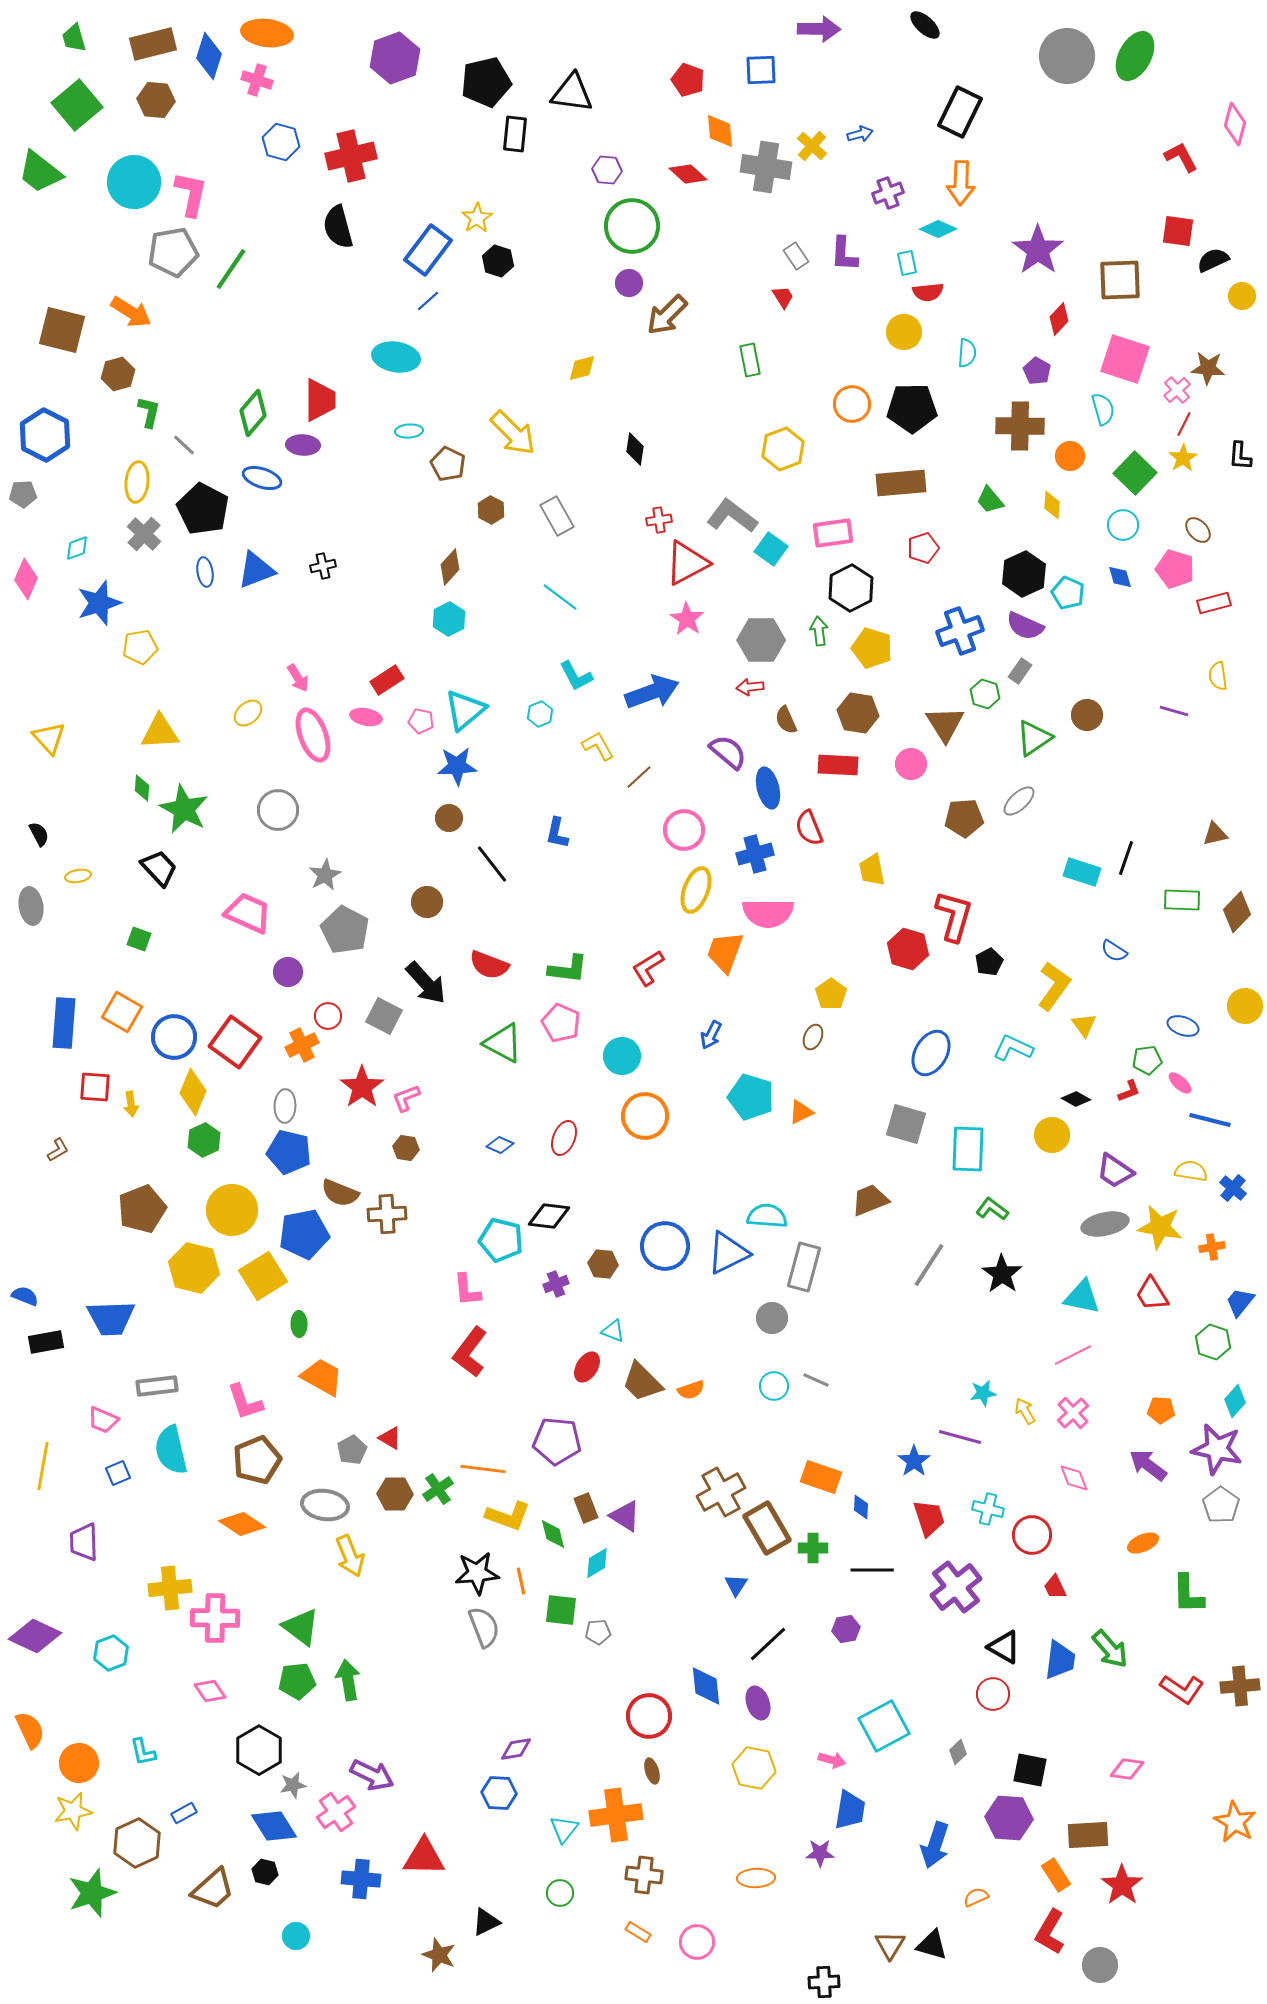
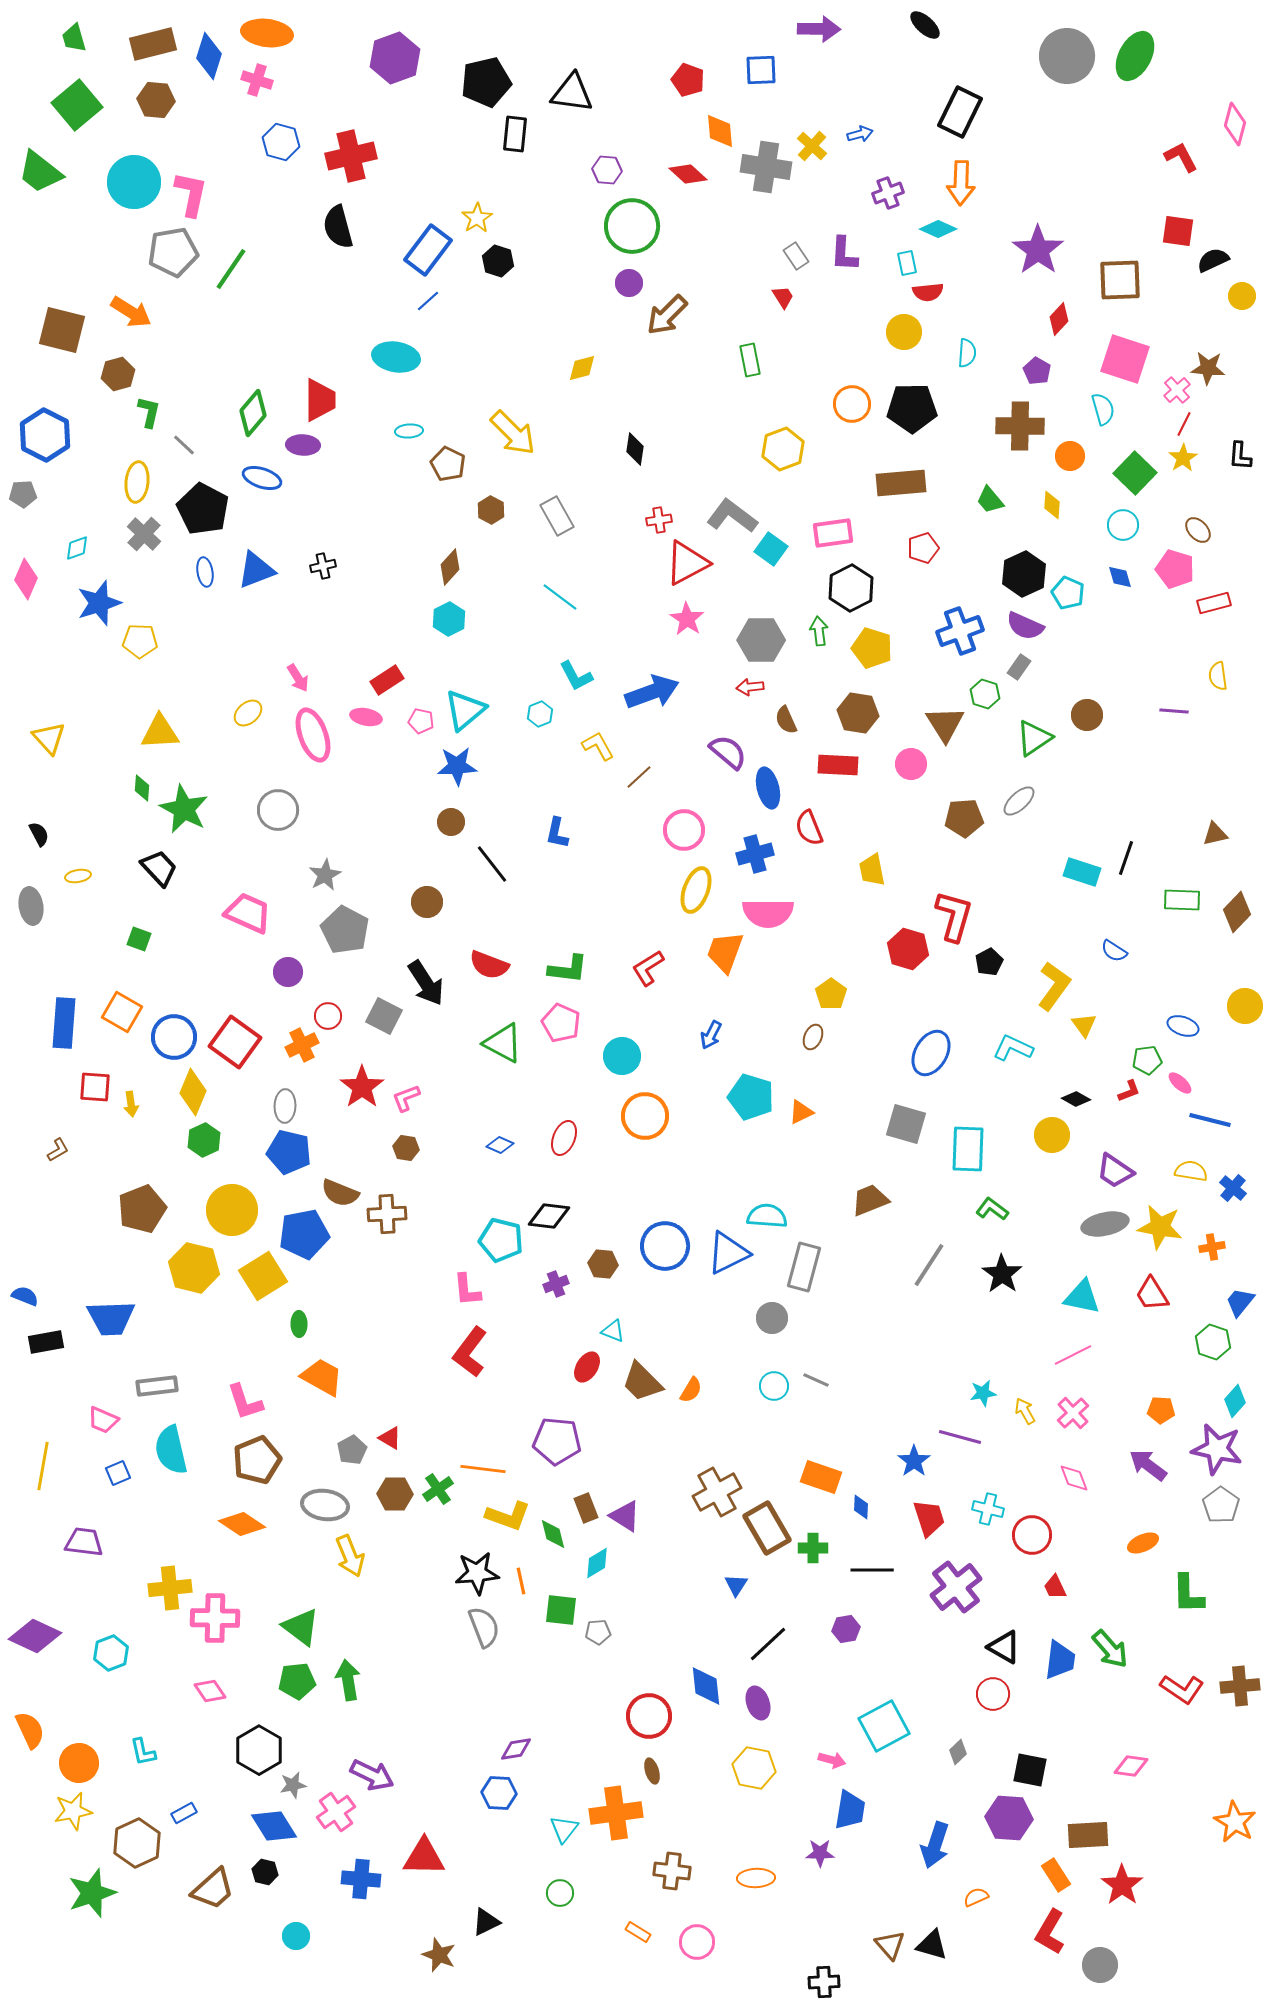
yellow pentagon at (140, 647): moved 6 px up; rotated 12 degrees clockwise
gray rectangle at (1020, 671): moved 1 px left, 4 px up
purple line at (1174, 711): rotated 12 degrees counterclockwise
brown circle at (449, 818): moved 2 px right, 4 px down
black arrow at (426, 983): rotated 9 degrees clockwise
orange semicircle at (691, 1390): rotated 40 degrees counterclockwise
brown cross at (721, 1492): moved 4 px left
purple trapezoid at (84, 1542): rotated 99 degrees clockwise
pink diamond at (1127, 1769): moved 4 px right, 3 px up
orange cross at (616, 1815): moved 2 px up
brown cross at (644, 1875): moved 28 px right, 4 px up
brown triangle at (890, 1945): rotated 12 degrees counterclockwise
